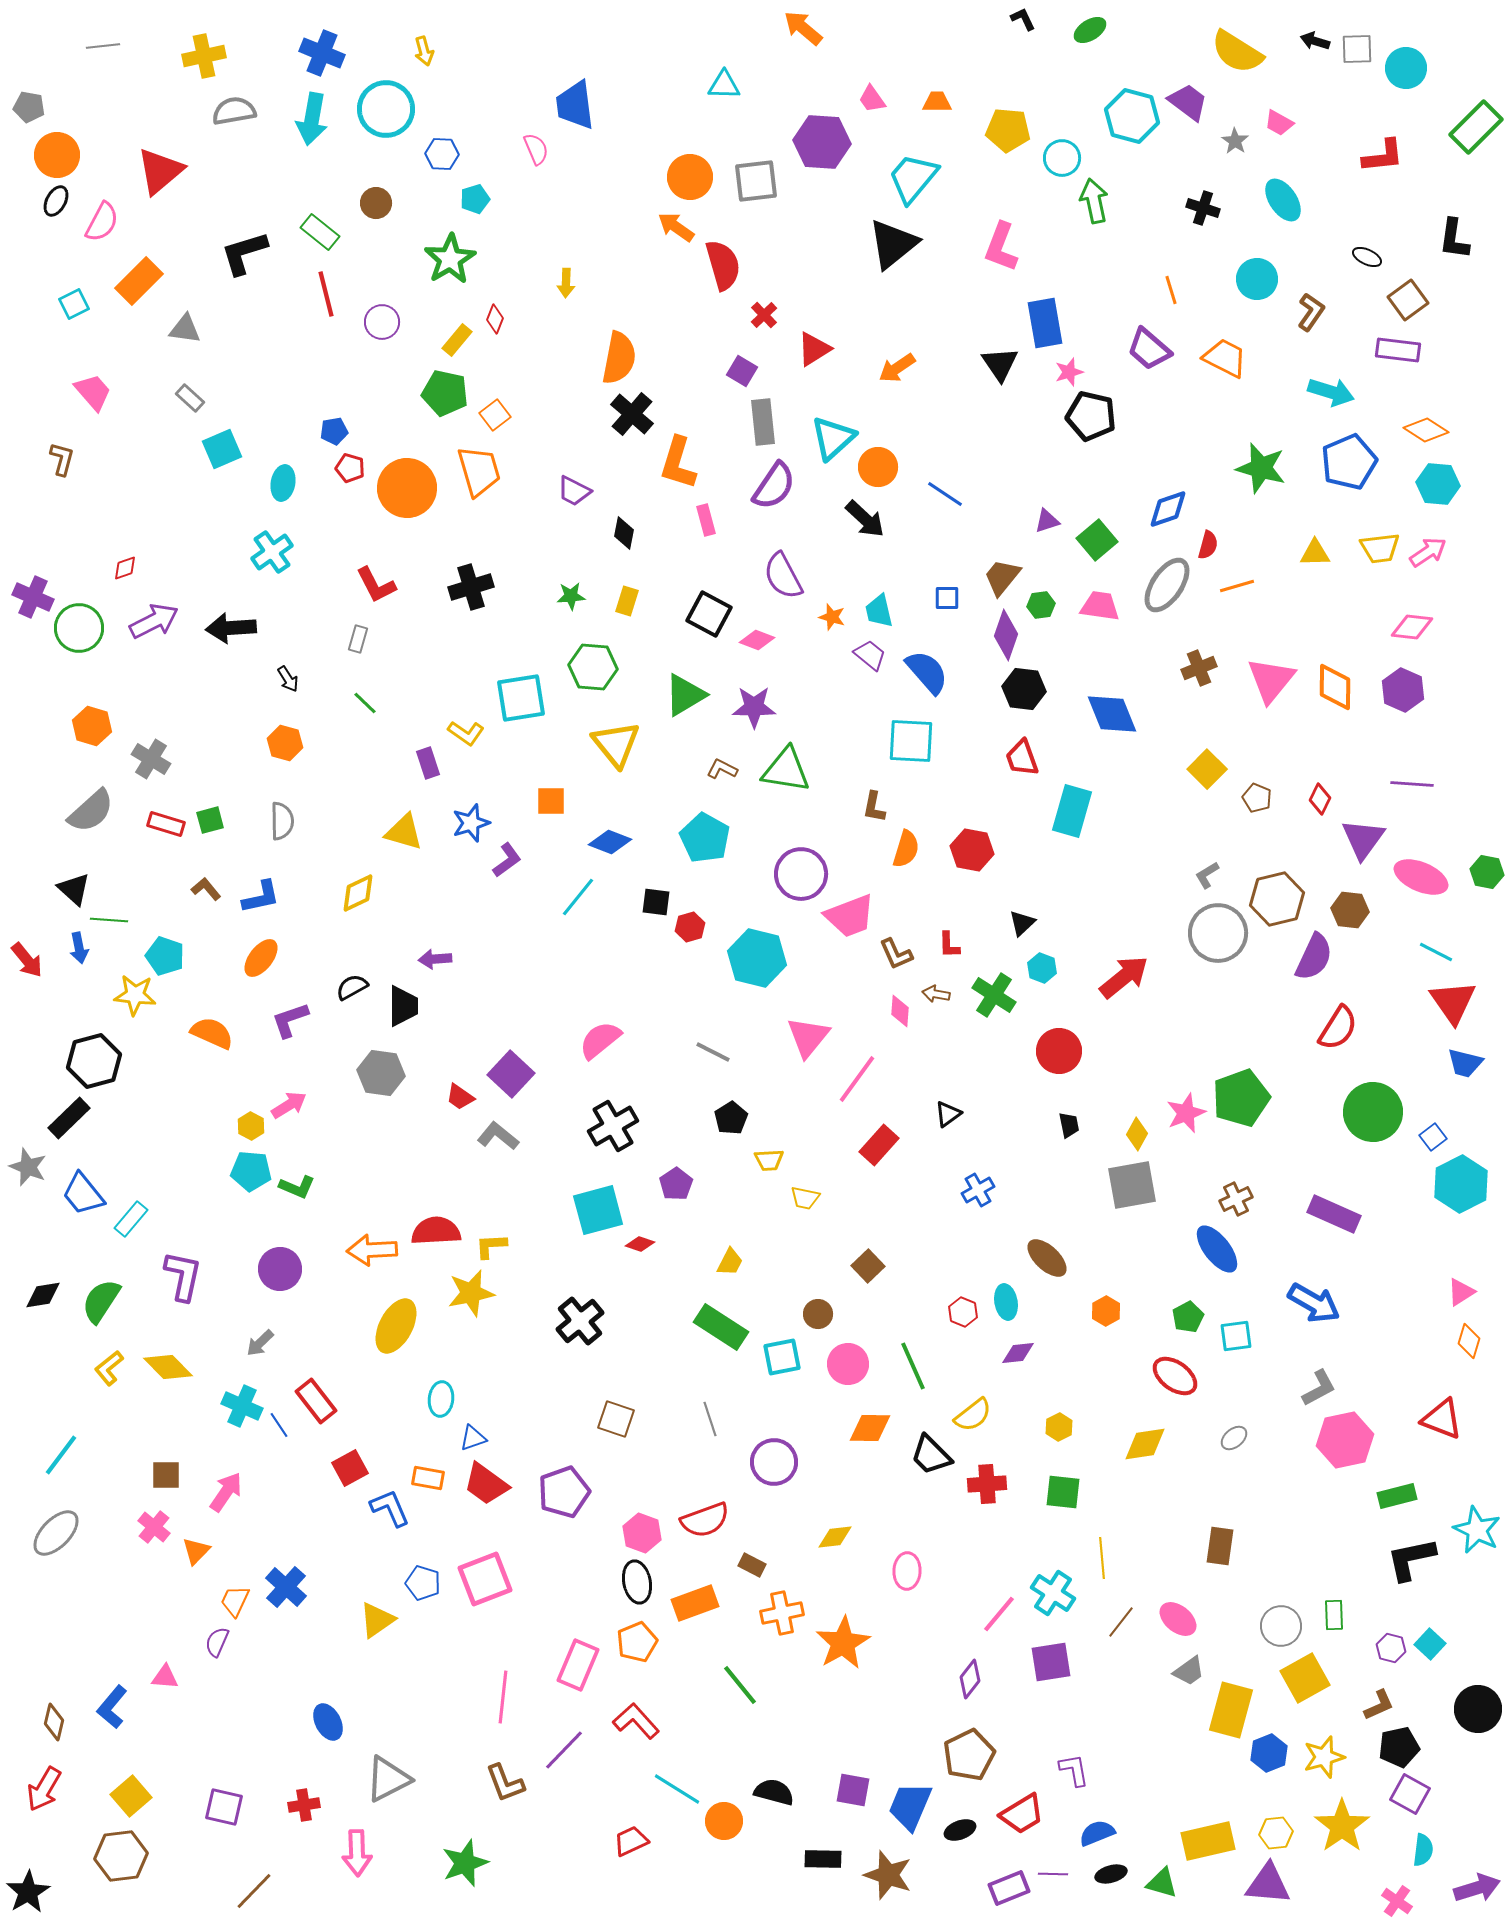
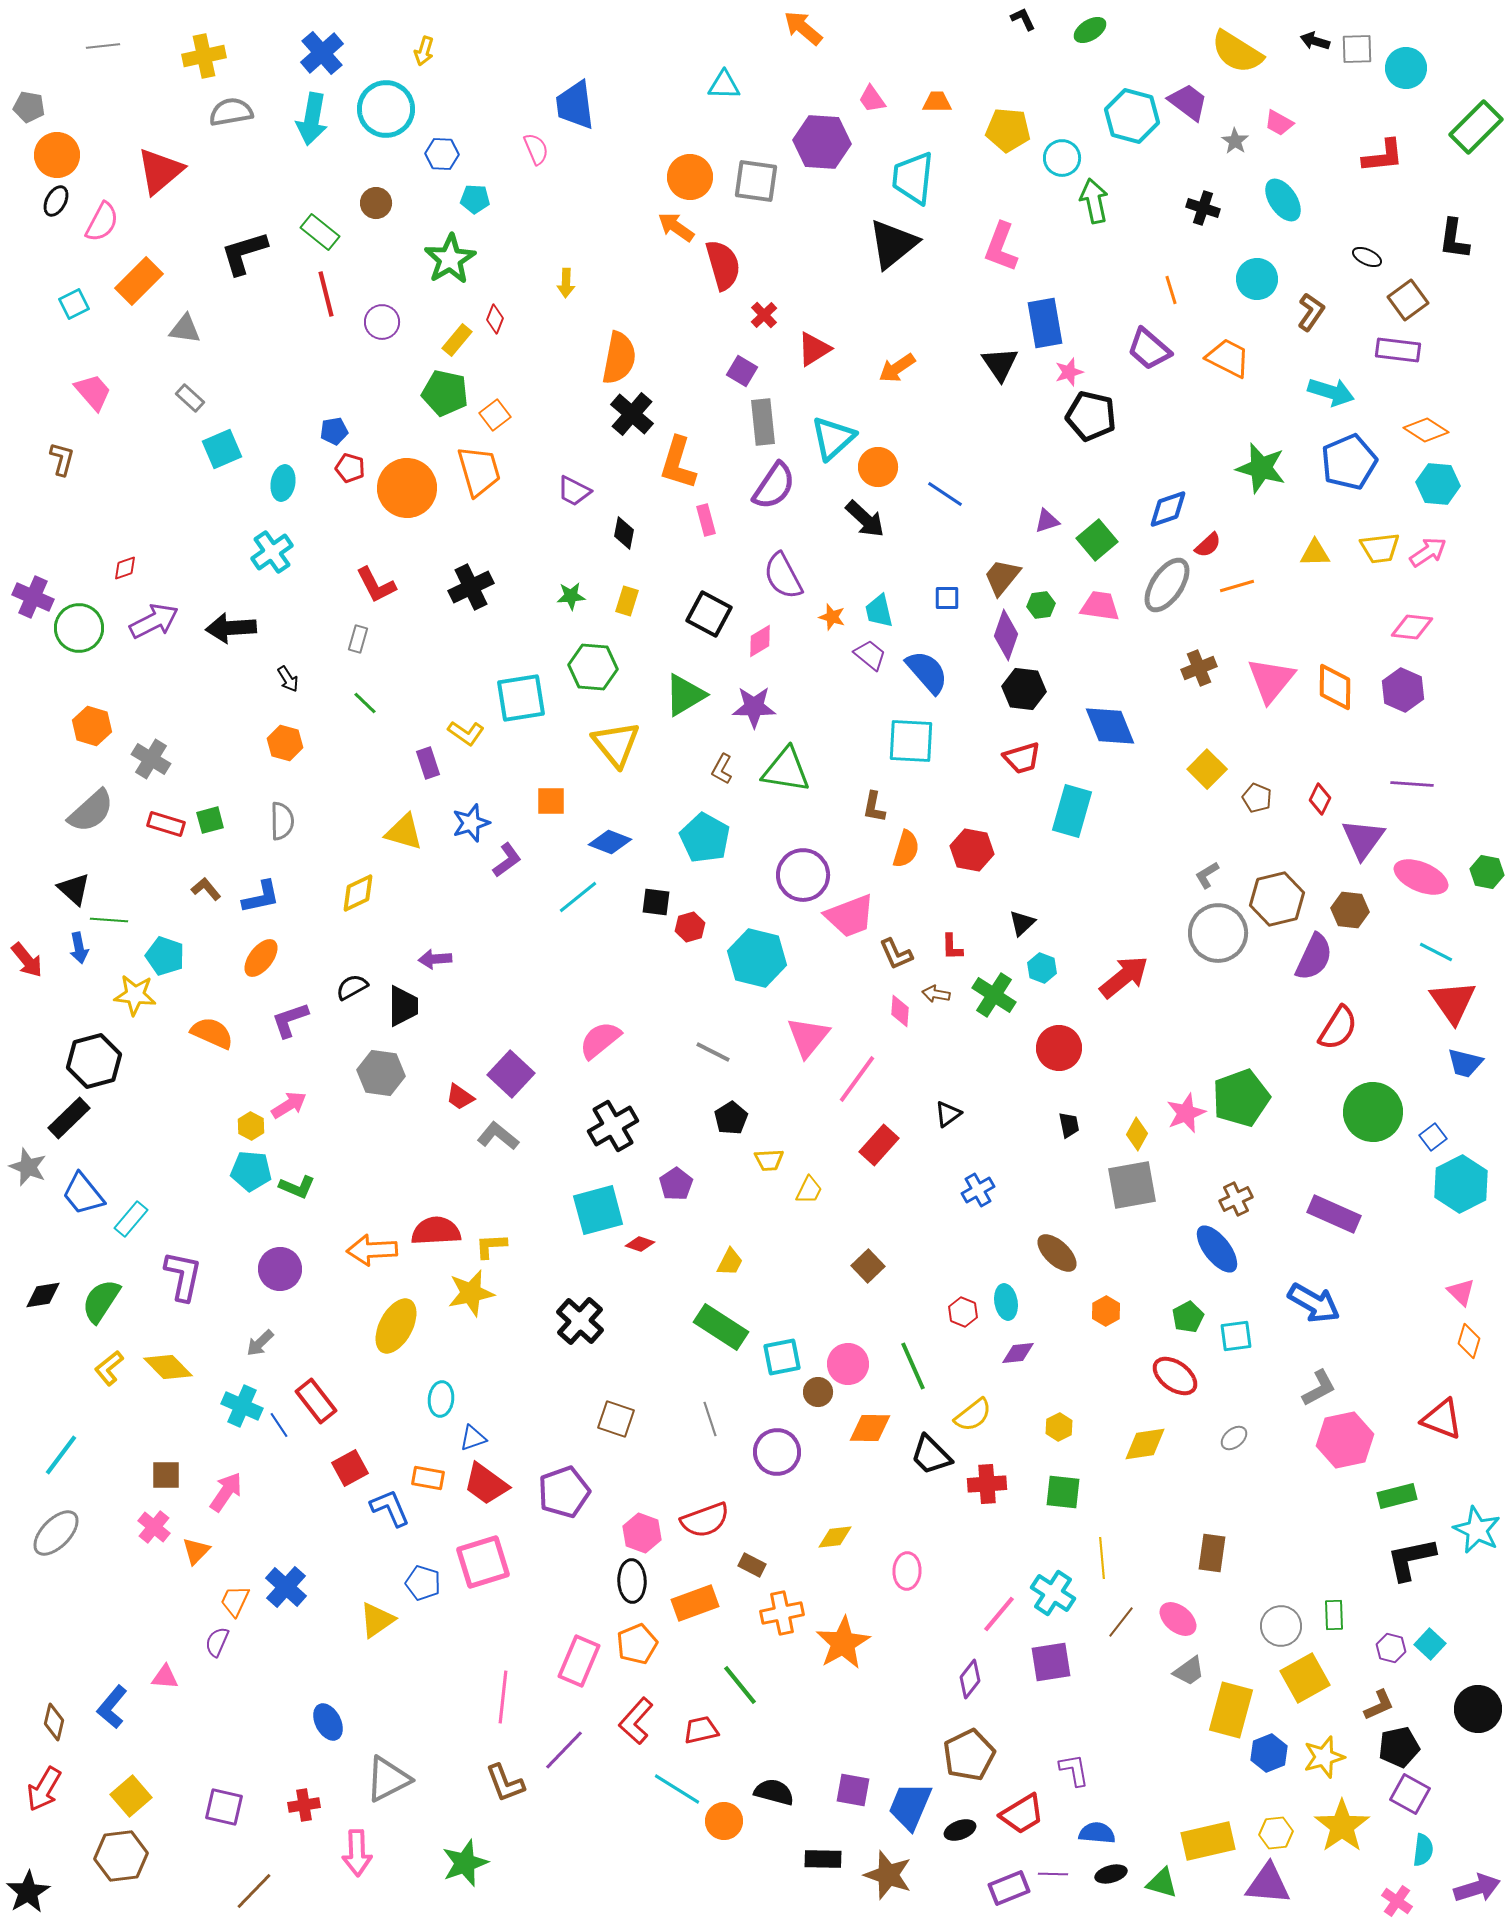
yellow arrow at (424, 51): rotated 32 degrees clockwise
blue cross at (322, 53): rotated 27 degrees clockwise
gray semicircle at (234, 111): moved 3 px left, 1 px down
cyan trapezoid at (913, 178): rotated 34 degrees counterclockwise
gray square at (756, 181): rotated 15 degrees clockwise
cyan pentagon at (475, 199): rotated 20 degrees clockwise
orange trapezoid at (1225, 358): moved 3 px right
red semicircle at (1208, 545): rotated 32 degrees clockwise
black cross at (471, 587): rotated 9 degrees counterclockwise
pink diamond at (757, 640): moved 3 px right, 1 px down; rotated 52 degrees counterclockwise
blue diamond at (1112, 714): moved 2 px left, 12 px down
red trapezoid at (1022, 758): rotated 87 degrees counterclockwise
brown L-shape at (722, 769): rotated 88 degrees counterclockwise
purple circle at (801, 874): moved 2 px right, 1 px down
cyan line at (578, 897): rotated 12 degrees clockwise
red L-shape at (949, 945): moved 3 px right, 2 px down
red circle at (1059, 1051): moved 3 px up
yellow trapezoid at (805, 1198): moved 4 px right, 8 px up; rotated 76 degrees counterclockwise
brown ellipse at (1047, 1258): moved 10 px right, 5 px up
pink triangle at (1461, 1292): rotated 44 degrees counterclockwise
brown circle at (818, 1314): moved 78 px down
black cross at (580, 1321): rotated 9 degrees counterclockwise
purple circle at (774, 1462): moved 3 px right, 10 px up
brown rectangle at (1220, 1546): moved 8 px left, 7 px down
pink square at (485, 1579): moved 2 px left, 17 px up; rotated 4 degrees clockwise
black ellipse at (637, 1582): moved 5 px left, 1 px up; rotated 9 degrees clockwise
orange pentagon at (637, 1642): moved 2 px down
pink rectangle at (578, 1665): moved 1 px right, 4 px up
red L-shape at (636, 1721): rotated 96 degrees counterclockwise
blue semicircle at (1097, 1833): rotated 27 degrees clockwise
red trapezoid at (631, 1841): moved 70 px right, 111 px up; rotated 12 degrees clockwise
